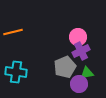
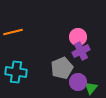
gray pentagon: moved 3 px left, 1 px down
green triangle: moved 4 px right, 15 px down; rotated 40 degrees counterclockwise
purple circle: moved 1 px left, 2 px up
